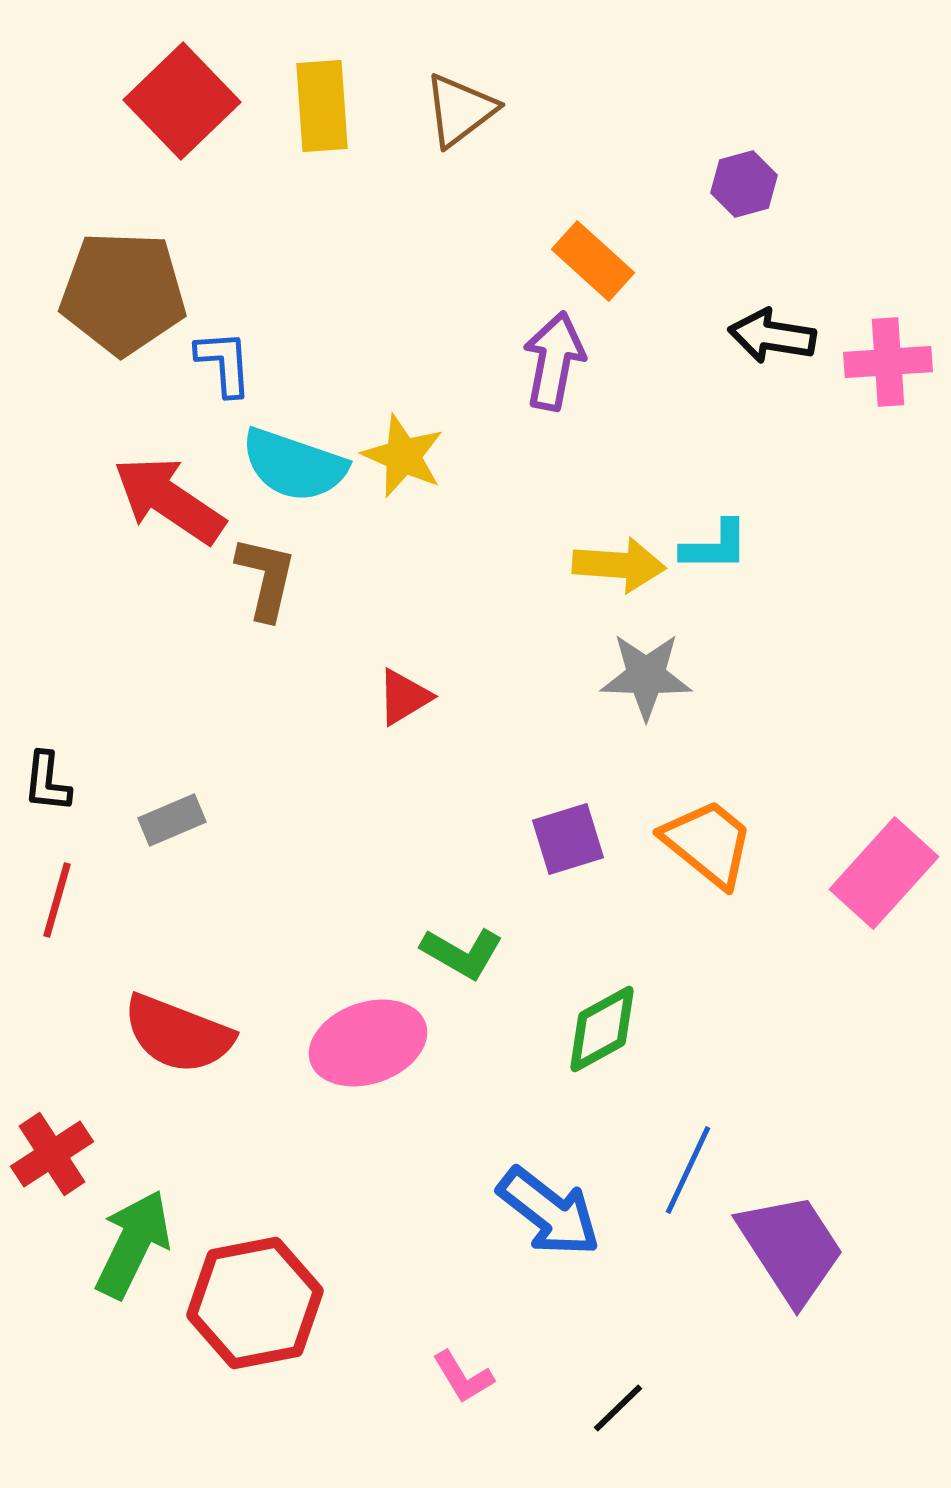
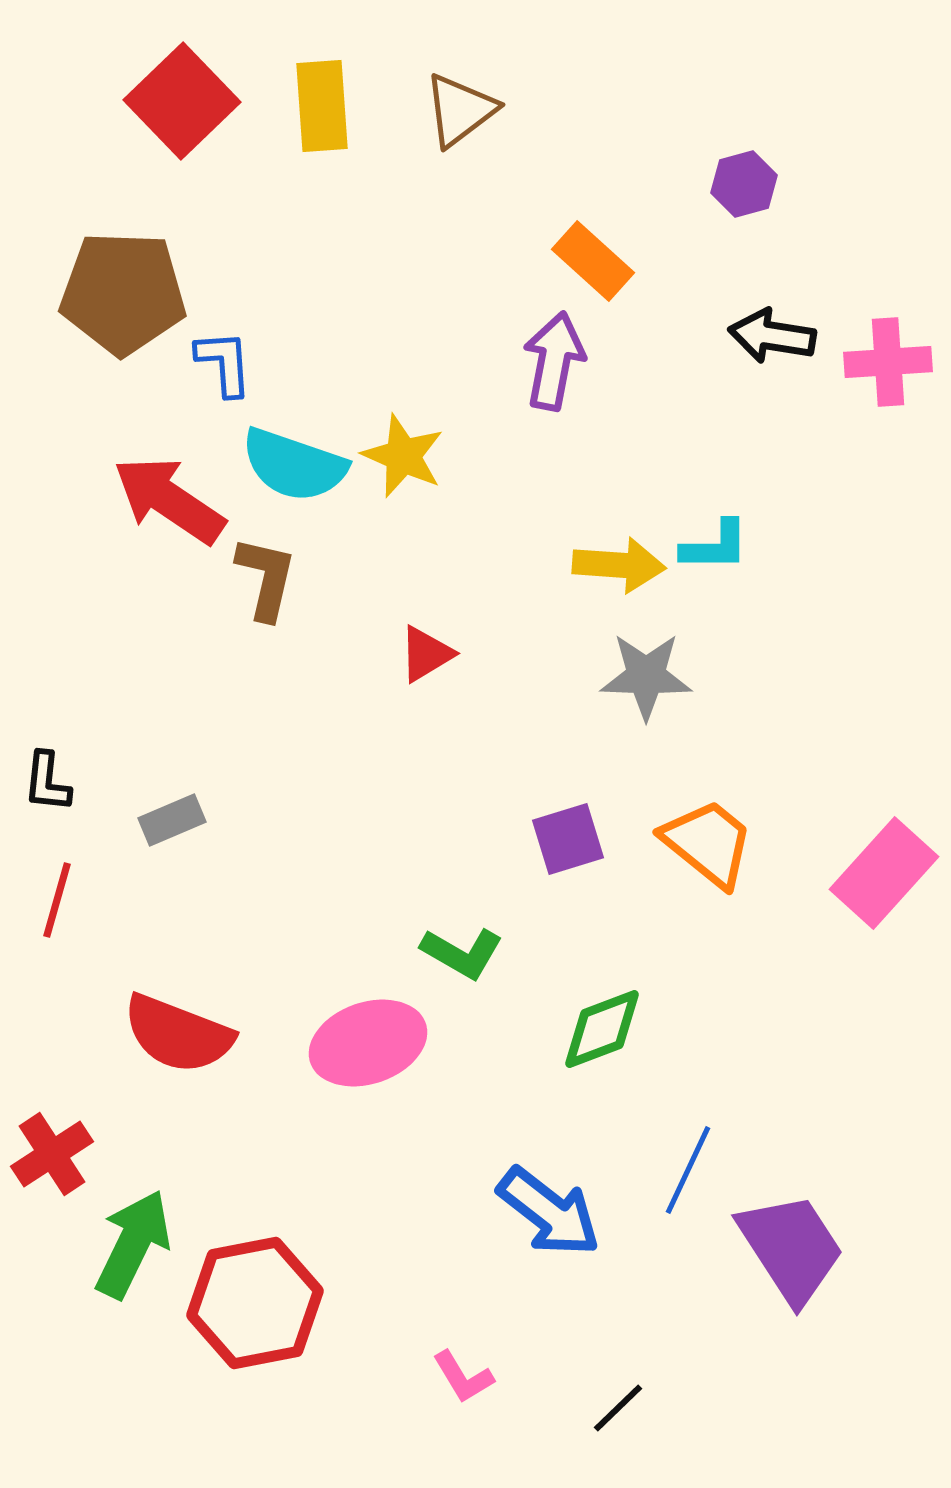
red triangle: moved 22 px right, 43 px up
green diamond: rotated 8 degrees clockwise
